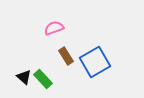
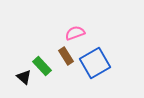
pink semicircle: moved 21 px right, 5 px down
blue square: moved 1 px down
green rectangle: moved 1 px left, 13 px up
